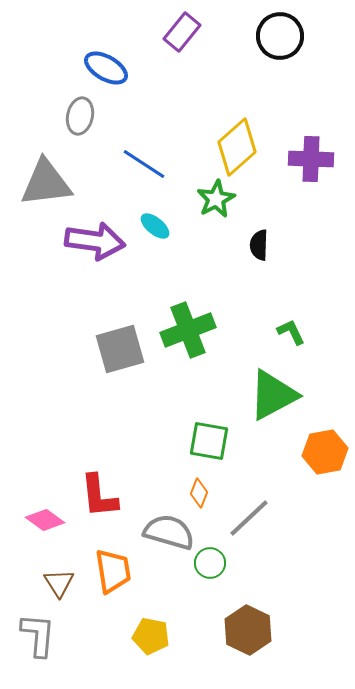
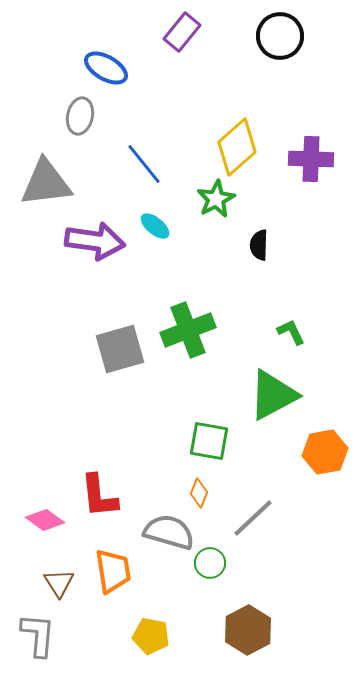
blue line: rotated 18 degrees clockwise
gray line: moved 4 px right
brown hexagon: rotated 6 degrees clockwise
